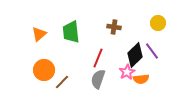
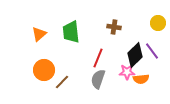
pink star: rotated 28 degrees clockwise
